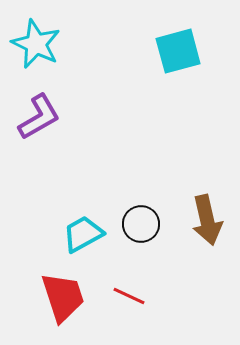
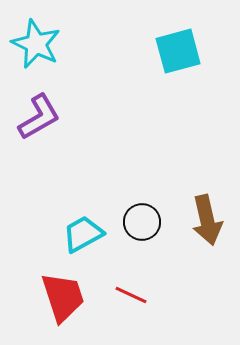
black circle: moved 1 px right, 2 px up
red line: moved 2 px right, 1 px up
